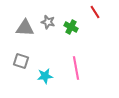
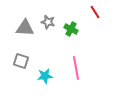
green cross: moved 2 px down
